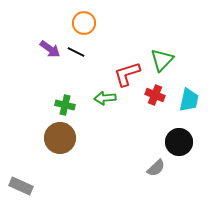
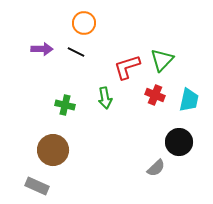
purple arrow: moved 8 px left; rotated 35 degrees counterclockwise
red L-shape: moved 7 px up
green arrow: rotated 95 degrees counterclockwise
brown circle: moved 7 px left, 12 px down
gray rectangle: moved 16 px right
